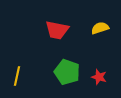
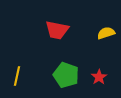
yellow semicircle: moved 6 px right, 5 px down
green pentagon: moved 1 px left, 3 px down
red star: rotated 21 degrees clockwise
